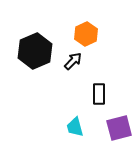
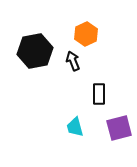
black hexagon: rotated 12 degrees clockwise
black arrow: rotated 66 degrees counterclockwise
